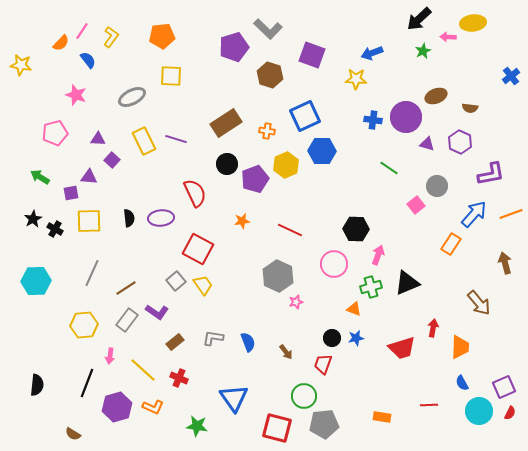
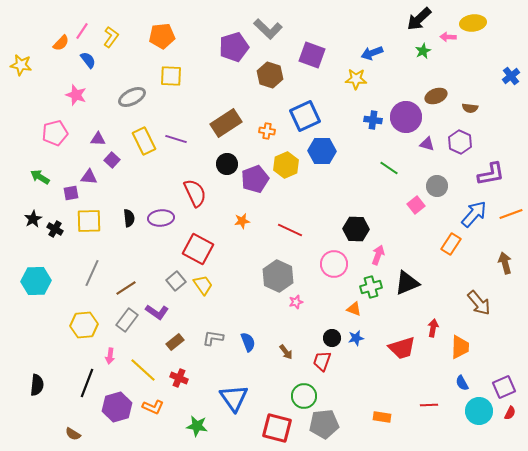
red trapezoid at (323, 364): moved 1 px left, 3 px up
